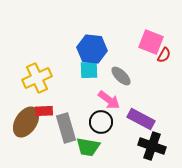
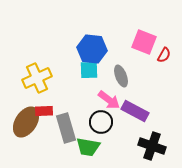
pink square: moved 7 px left
gray ellipse: rotated 25 degrees clockwise
purple rectangle: moved 6 px left, 8 px up
